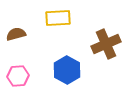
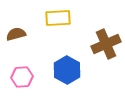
pink hexagon: moved 4 px right, 1 px down
